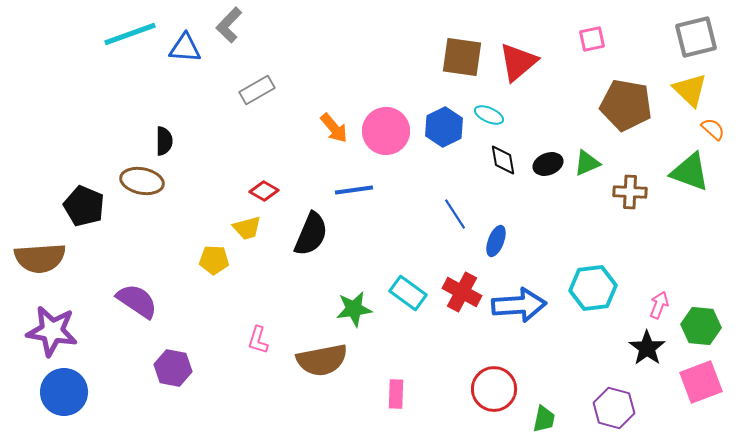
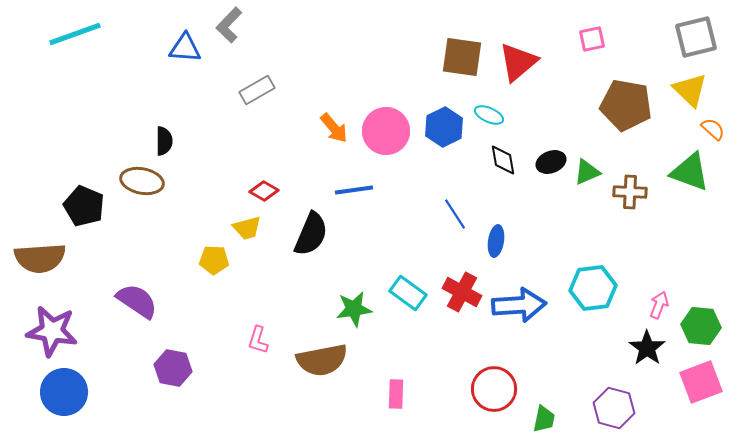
cyan line at (130, 34): moved 55 px left
green triangle at (587, 163): moved 9 px down
black ellipse at (548, 164): moved 3 px right, 2 px up
blue ellipse at (496, 241): rotated 12 degrees counterclockwise
